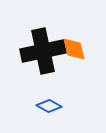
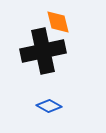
orange diamond: moved 16 px left, 27 px up
